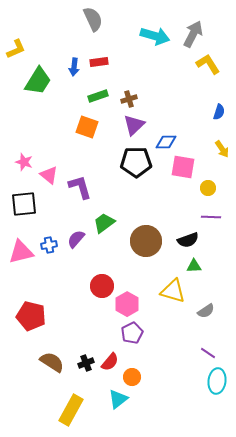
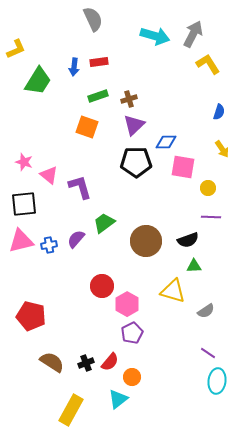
pink triangle at (21, 252): moved 11 px up
